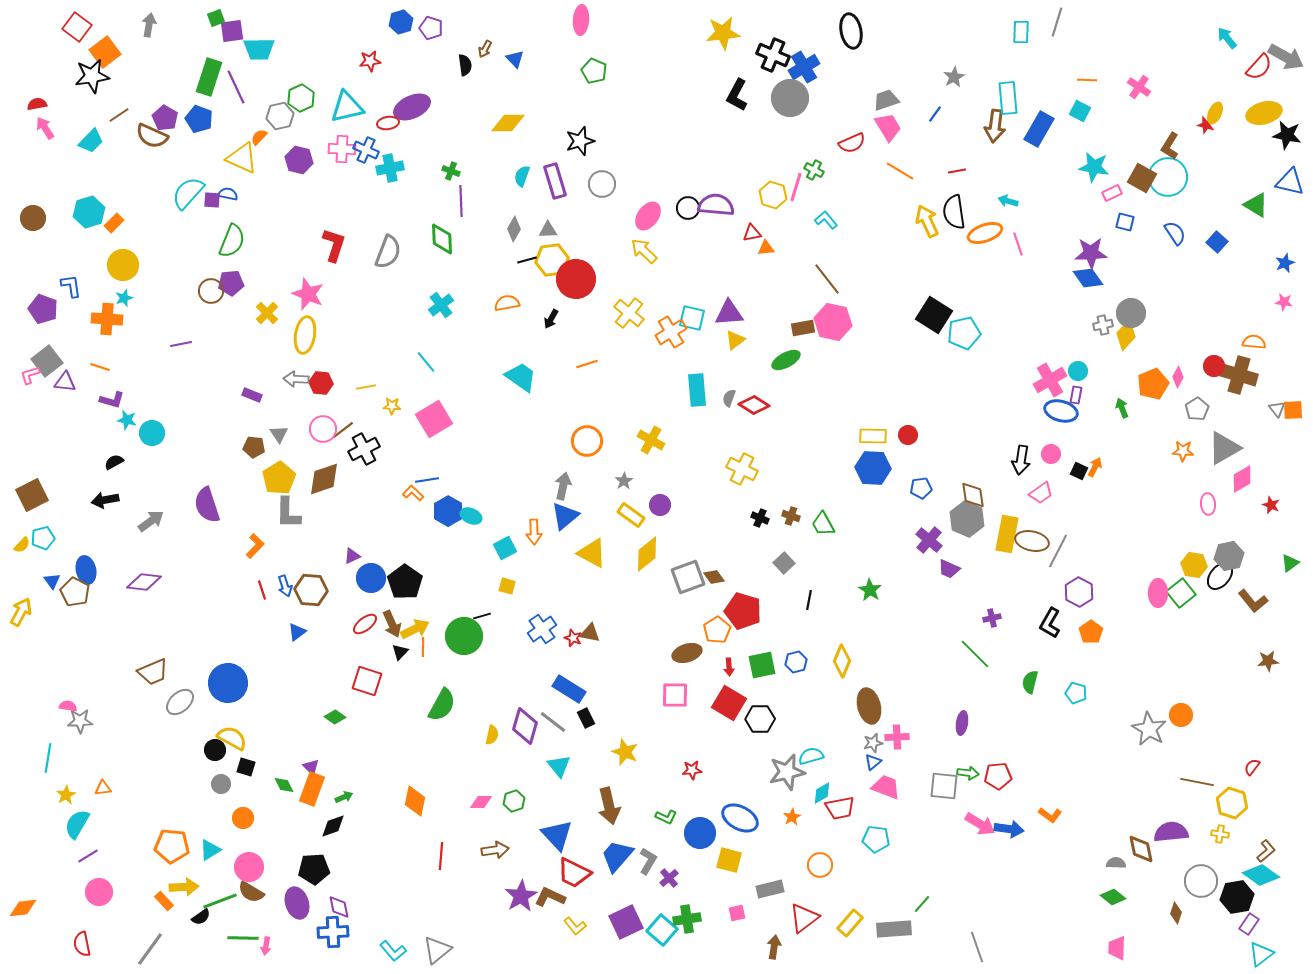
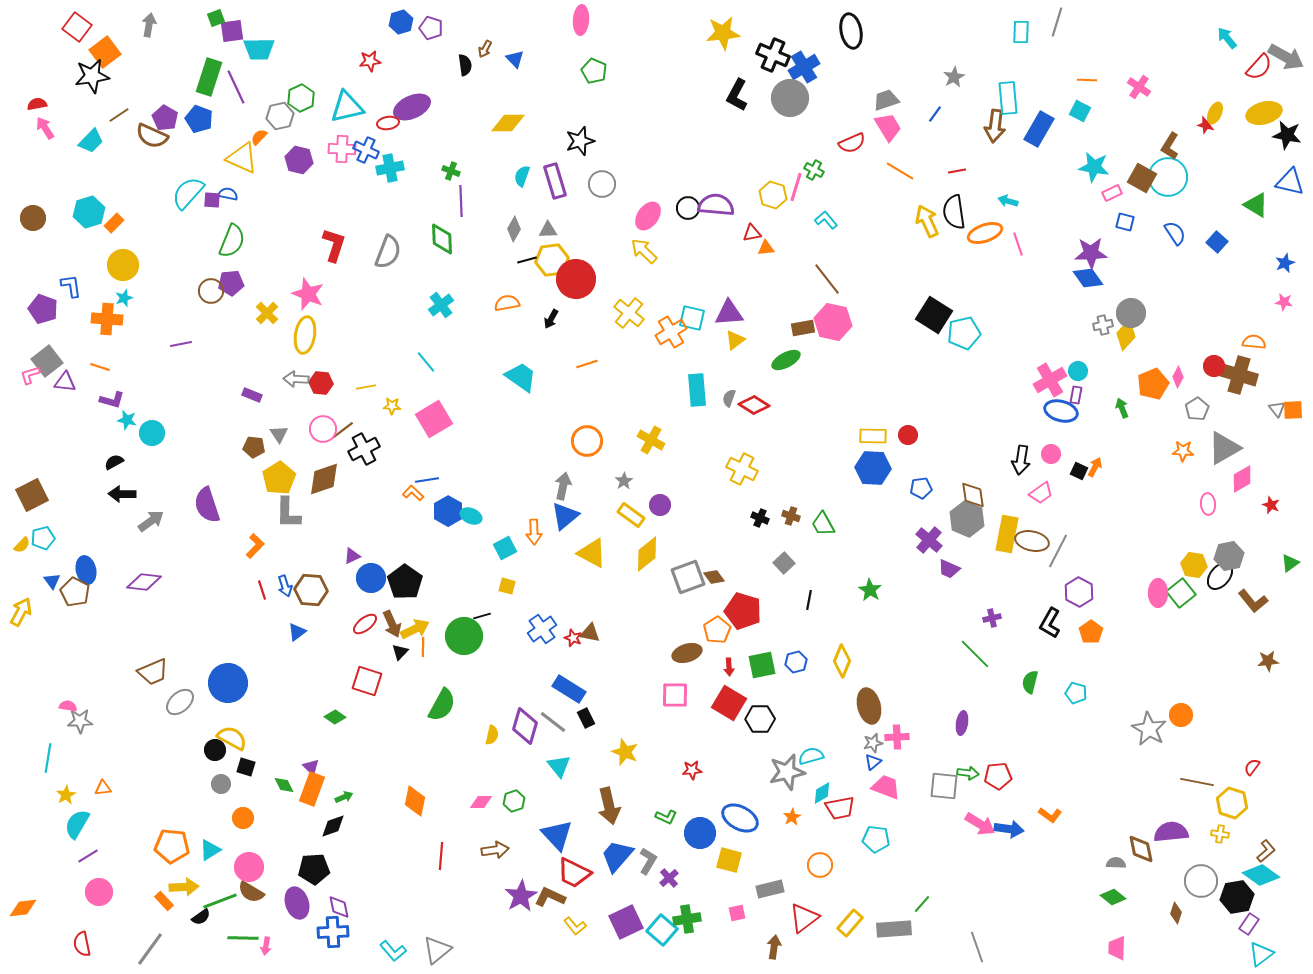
black arrow at (105, 500): moved 17 px right, 6 px up; rotated 12 degrees clockwise
